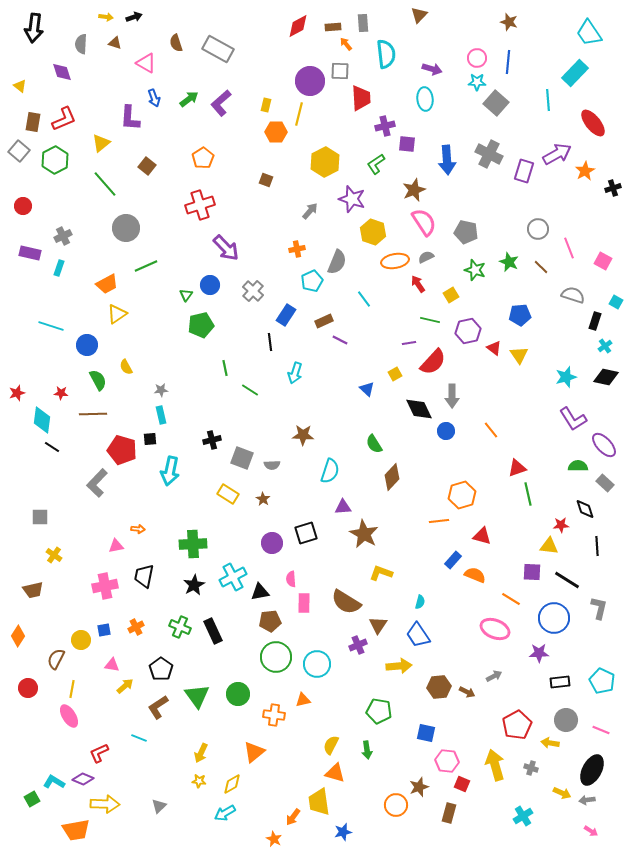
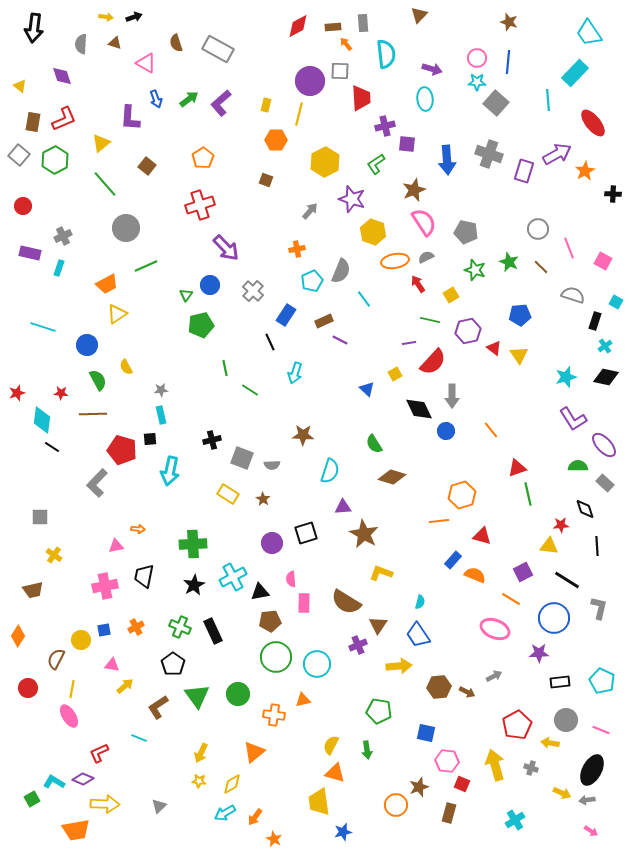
purple diamond at (62, 72): moved 4 px down
blue arrow at (154, 98): moved 2 px right, 1 px down
orange hexagon at (276, 132): moved 8 px down
gray square at (19, 151): moved 4 px down
gray cross at (489, 154): rotated 8 degrees counterclockwise
black cross at (613, 188): moved 6 px down; rotated 21 degrees clockwise
gray semicircle at (337, 262): moved 4 px right, 9 px down
cyan line at (51, 326): moved 8 px left, 1 px down
black line at (270, 342): rotated 18 degrees counterclockwise
brown diamond at (392, 477): rotated 64 degrees clockwise
purple square at (532, 572): moved 9 px left; rotated 30 degrees counterclockwise
black pentagon at (161, 669): moved 12 px right, 5 px up
cyan cross at (523, 816): moved 8 px left, 4 px down
orange arrow at (293, 817): moved 38 px left
